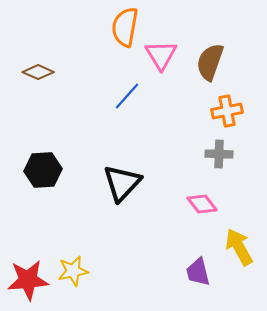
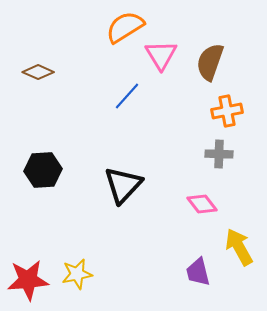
orange semicircle: rotated 48 degrees clockwise
black triangle: moved 1 px right, 2 px down
yellow star: moved 4 px right, 3 px down
